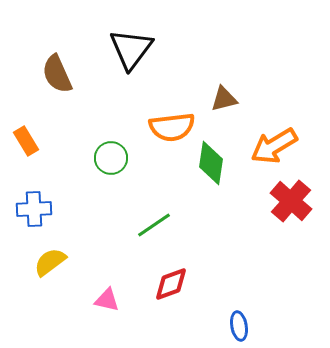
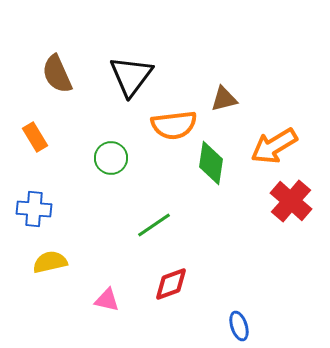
black triangle: moved 27 px down
orange semicircle: moved 2 px right, 2 px up
orange rectangle: moved 9 px right, 4 px up
blue cross: rotated 8 degrees clockwise
yellow semicircle: rotated 24 degrees clockwise
blue ellipse: rotated 8 degrees counterclockwise
